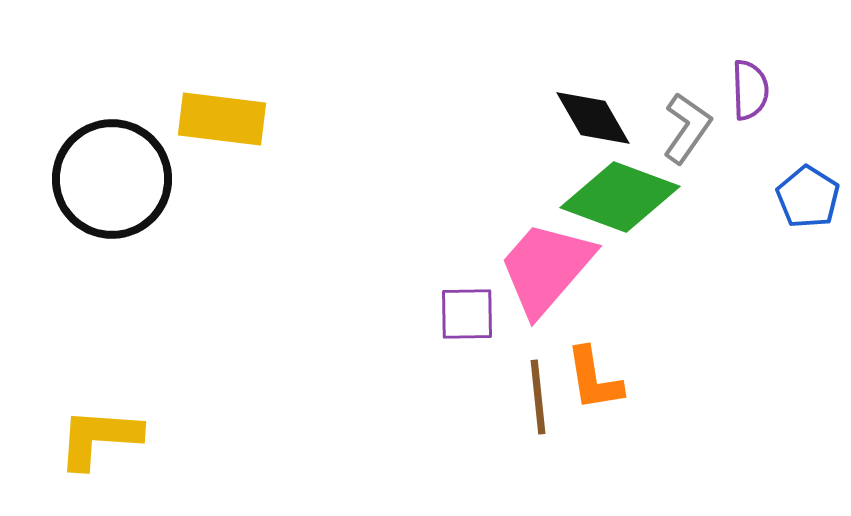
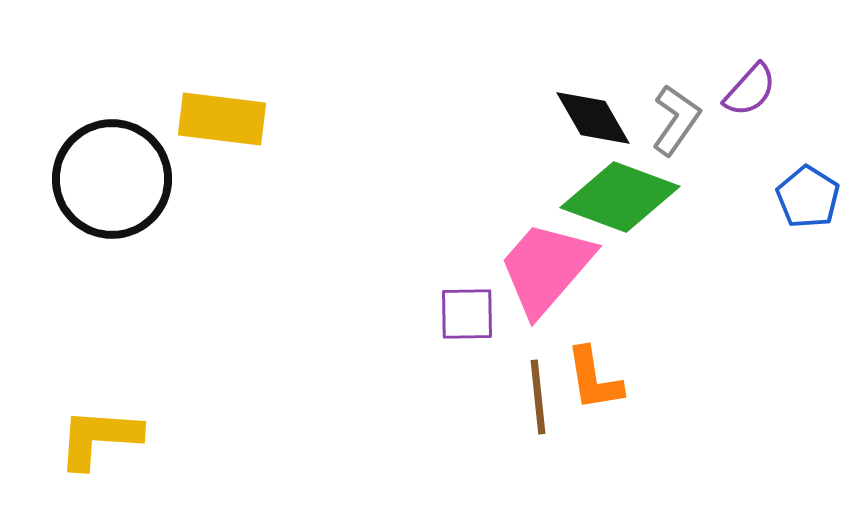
purple semicircle: rotated 44 degrees clockwise
gray L-shape: moved 11 px left, 8 px up
